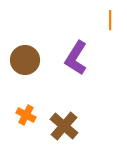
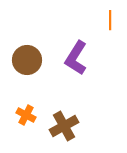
brown circle: moved 2 px right
brown cross: rotated 20 degrees clockwise
